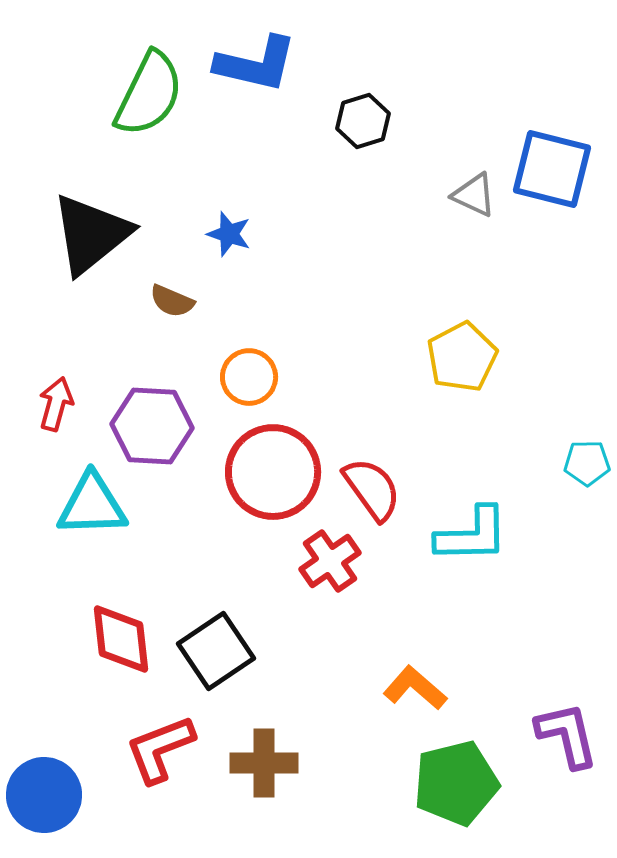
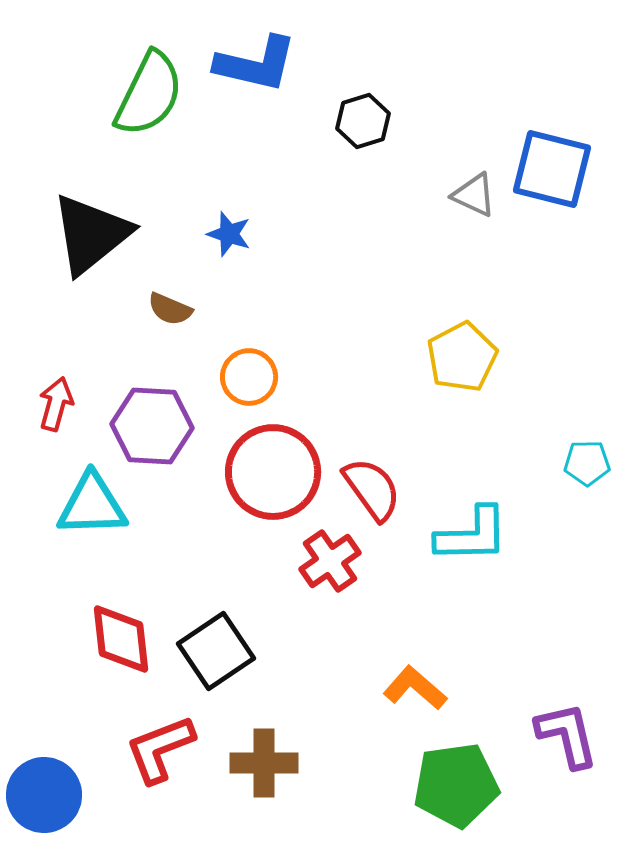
brown semicircle: moved 2 px left, 8 px down
green pentagon: moved 2 px down; rotated 6 degrees clockwise
